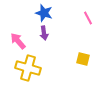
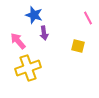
blue star: moved 10 px left, 2 px down
yellow square: moved 5 px left, 13 px up
yellow cross: rotated 35 degrees counterclockwise
